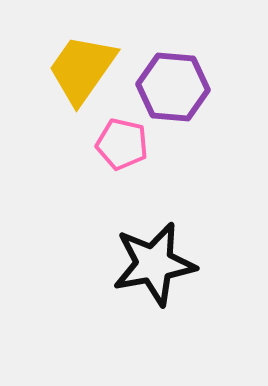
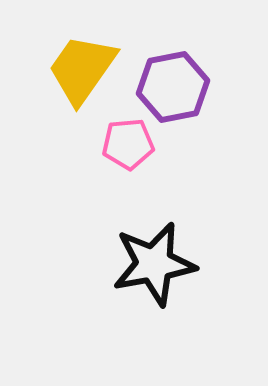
purple hexagon: rotated 16 degrees counterclockwise
pink pentagon: moved 6 px right; rotated 18 degrees counterclockwise
